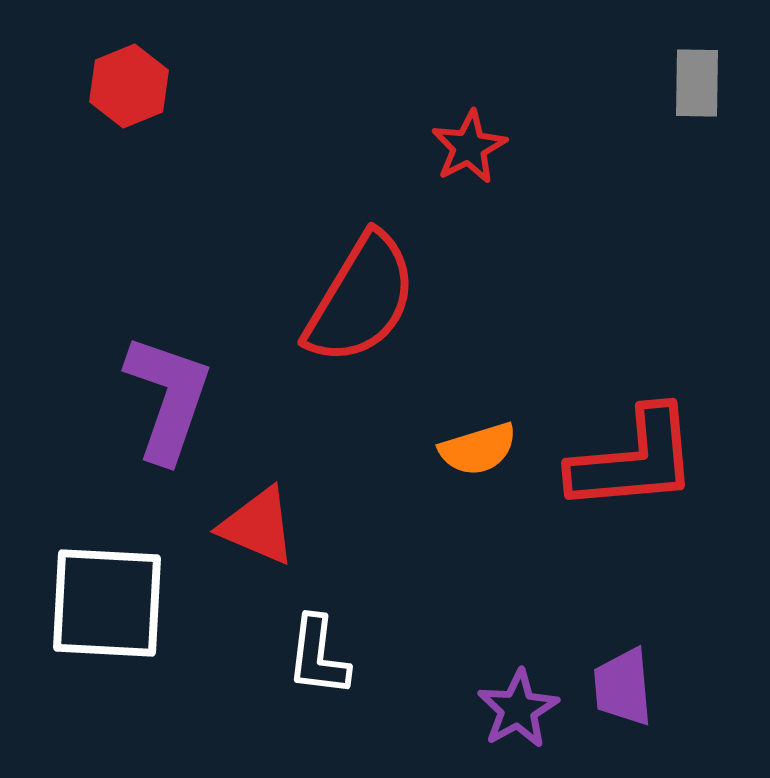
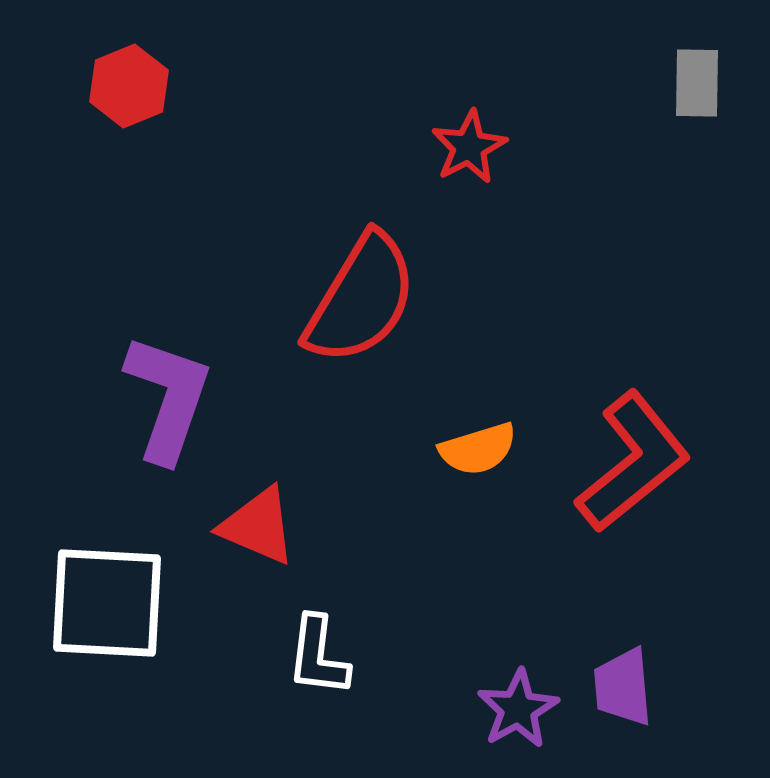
red L-shape: moved 1 px left, 2 px down; rotated 34 degrees counterclockwise
